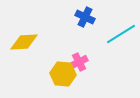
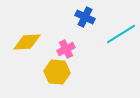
yellow diamond: moved 3 px right
pink cross: moved 13 px left, 13 px up
yellow hexagon: moved 6 px left, 2 px up
